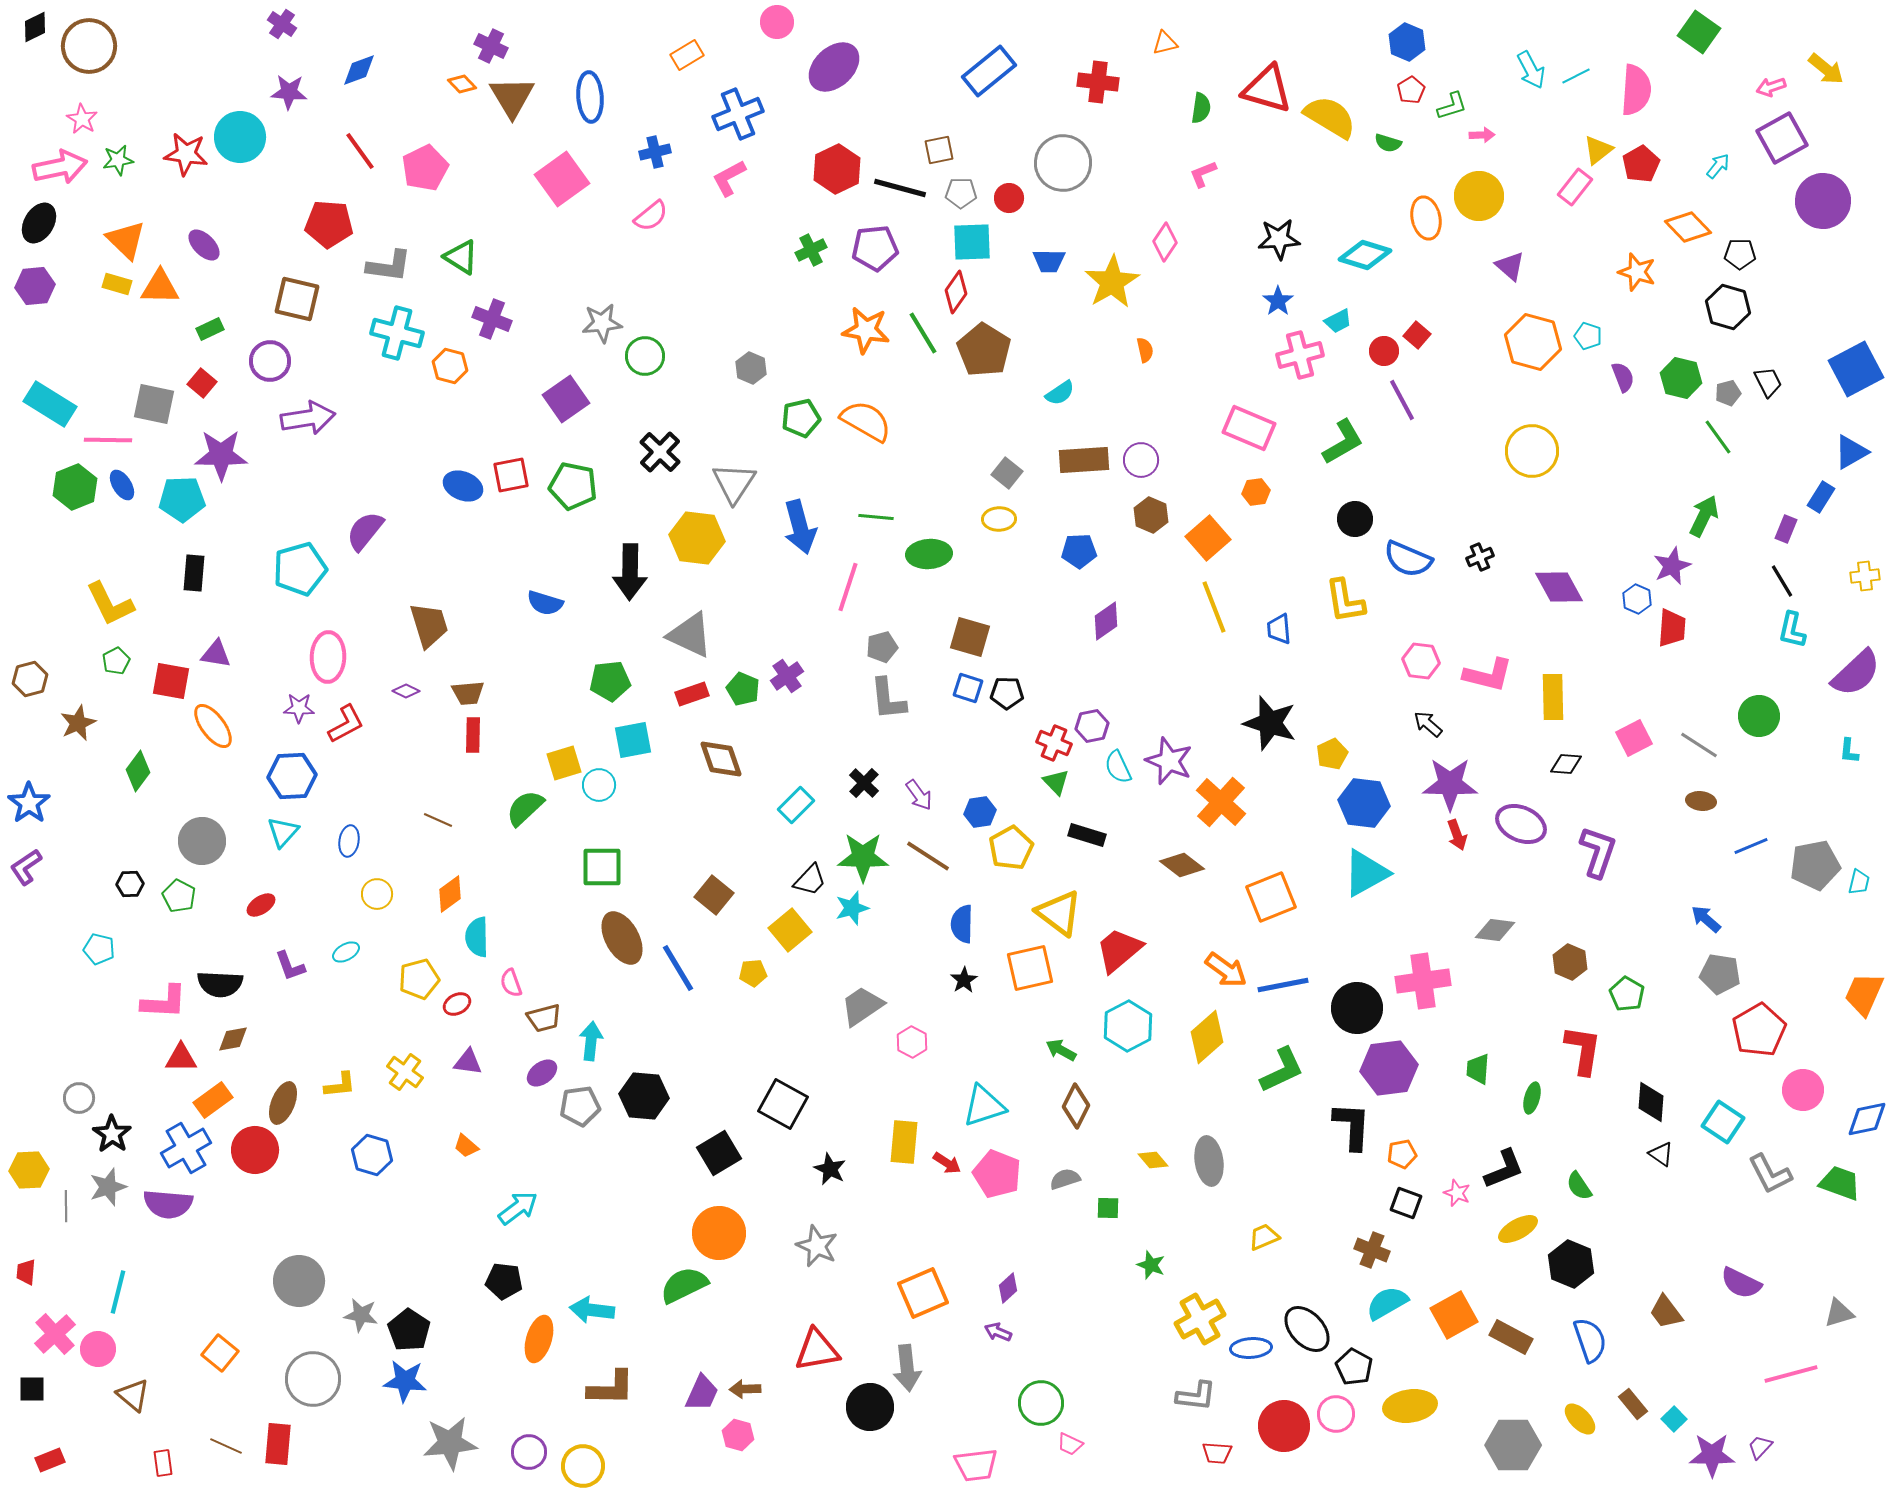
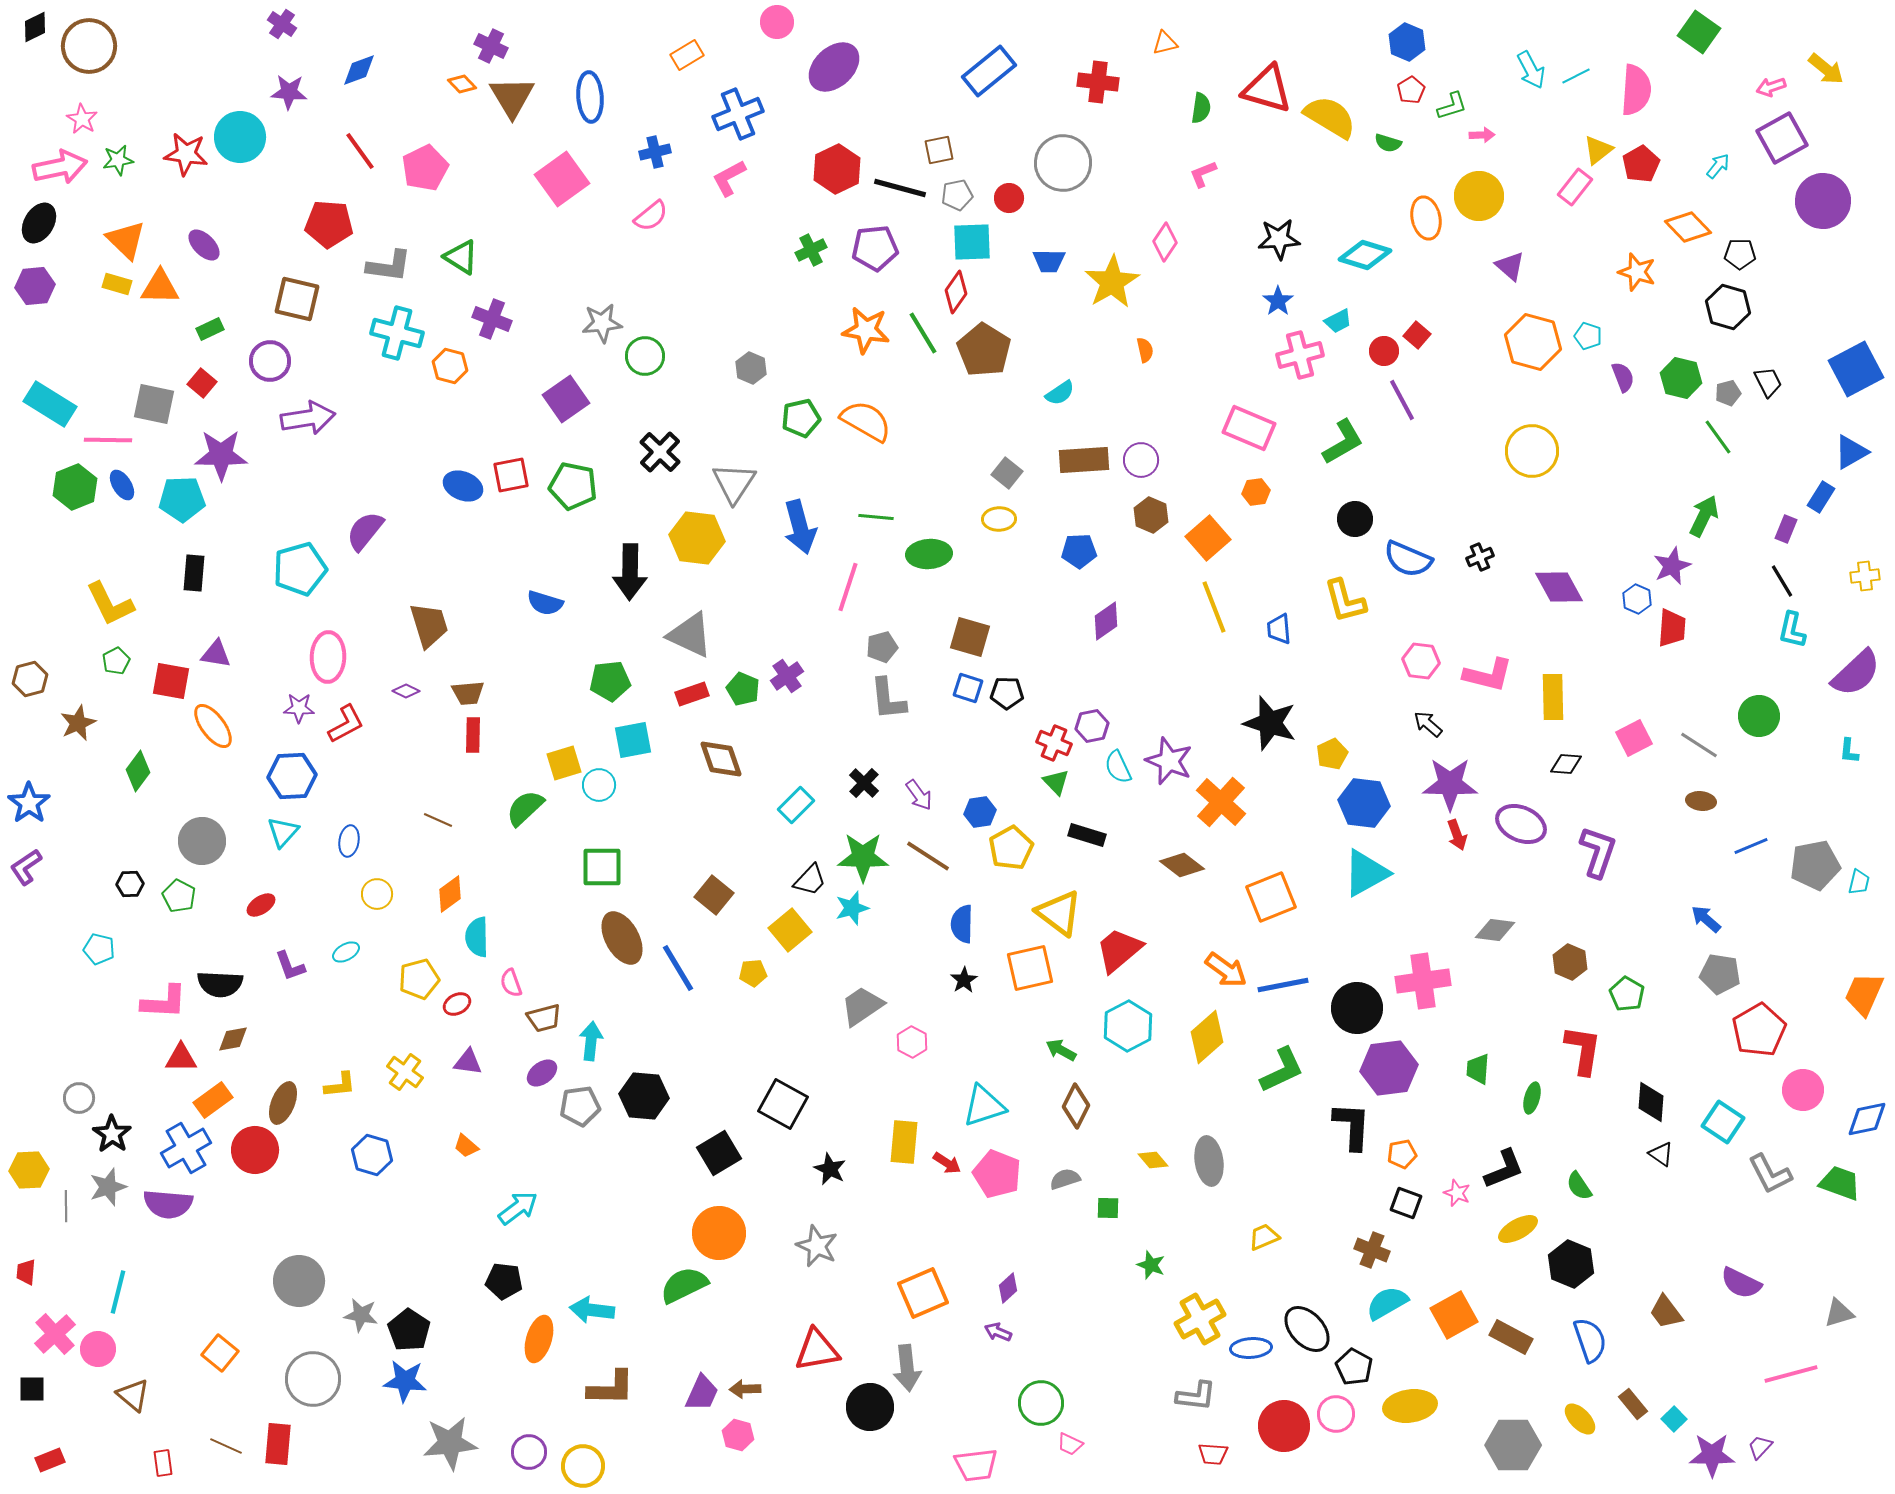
gray pentagon at (961, 193): moved 4 px left, 2 px down; rotated 12 degrees counterclockwise
yellow L-shape at (1345, 601): rotated 6 degrees counterclockwise
red trapezoid at (1217, 1453): moved 4 px left, 1 px down
